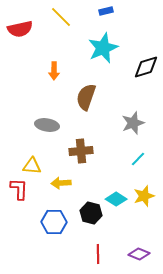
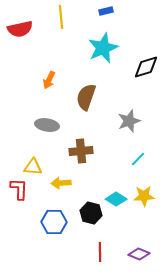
yellow line: rotated 40 degrees clockwise
orange arrow: moved 5 px left, 9 px down; rotated 24 degrees clockwise
gray star: moved 4 px left, 2 px up
yellow triangle: moved 1 px right, 1 px down
yellow star: rotated 15 degrees clockwise
red line: moved 2 px right, 2 px up
